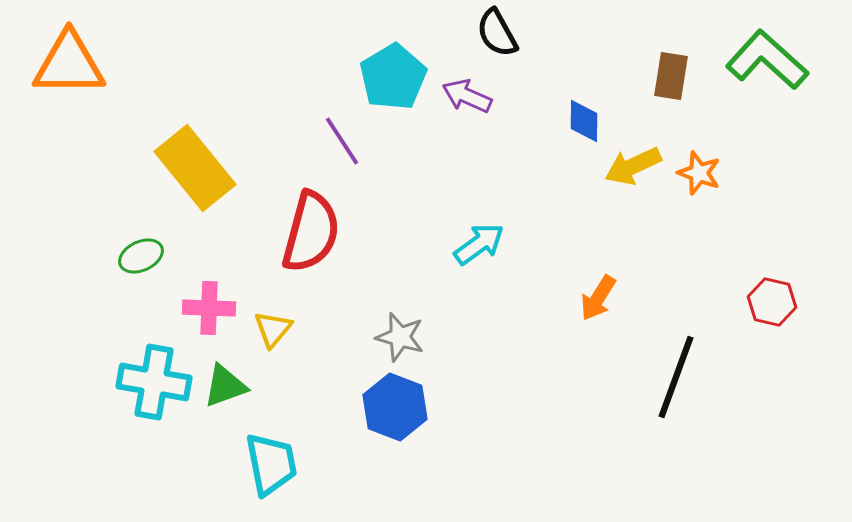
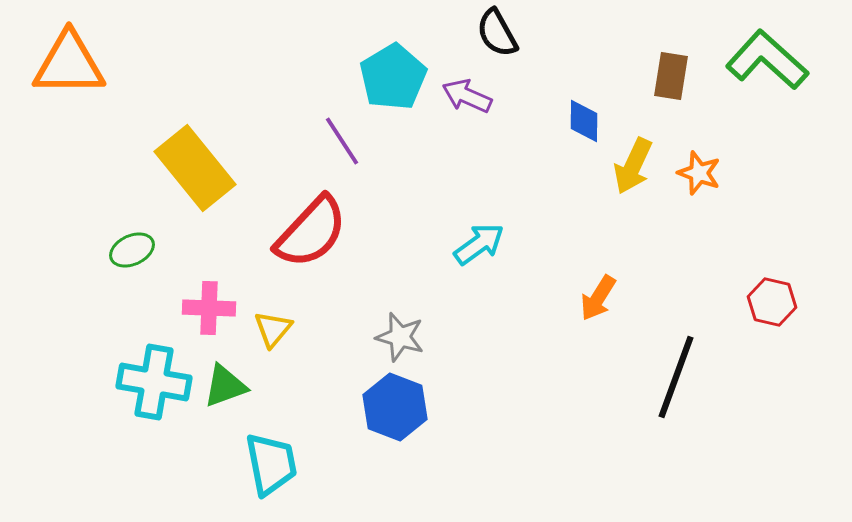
yellow arrow: rotated 40 degrees counterclockwise
red semicircle: rotated 28 degrees clockwise
green ellipse: moved 9 px left, 6 px up
